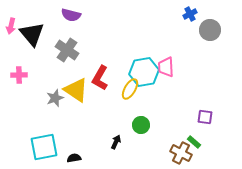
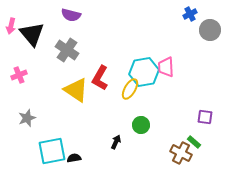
pink cross: rotated 21 degrees counterclockwise
gray star: moved 28 px left, 20 px down
cyan square: moved 8 px right, 4 px down
